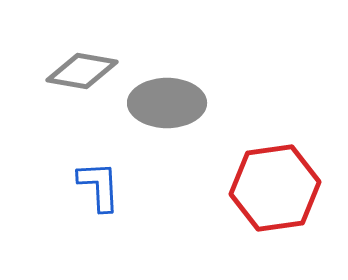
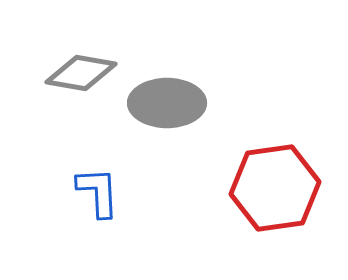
gray diamond: moved 1 px left, 2 px down
blue L-shape: moved 1 px left, 6 px down
